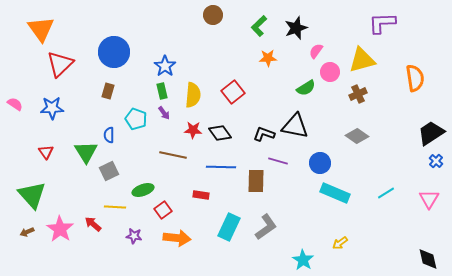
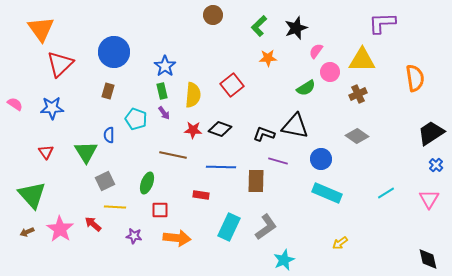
yellow triangle at (362, 60): rotated 16 degrees clockwise
red square at (233, 92): moved 1 px left, 7 px up
black diamond at (220, 133): moved 4 px up; rotated 35 degrees counterclockwise
blue cross at (436, 161): moved 4 px down
blue circle at (320, 163): moved 1 px right, 4 px up
gray square at (109, 171): moved 4 px left, 10 px down
green ellipse at (143, 190): moved 4 px right, 7 px up; rotated 50 degrees counterclockwise
cyan rectangle at (335, 193): moved 8 px left
red square at (163, 210): moved 3 px left; rotated 36 degrees clockwise
cyan star at (303, 260): moved 19 px left; rotated 15 degrees clockwise
